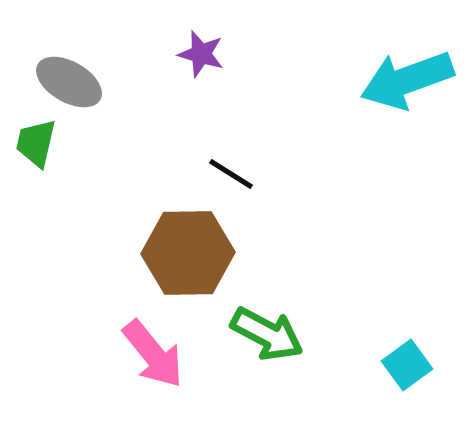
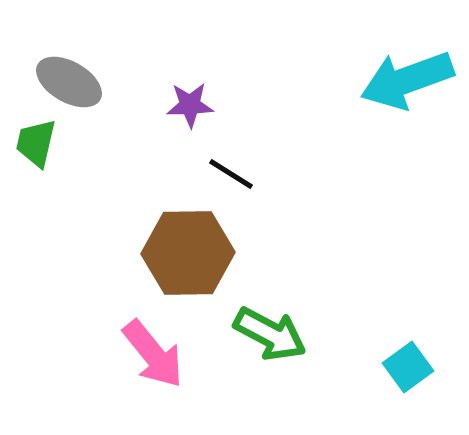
purple star: moved 11 px left, 51 px down; rotated 18 degrees counterclockwise
green arrow: moved 3 px right
cyan square: moved 1 px right, 2 px down
